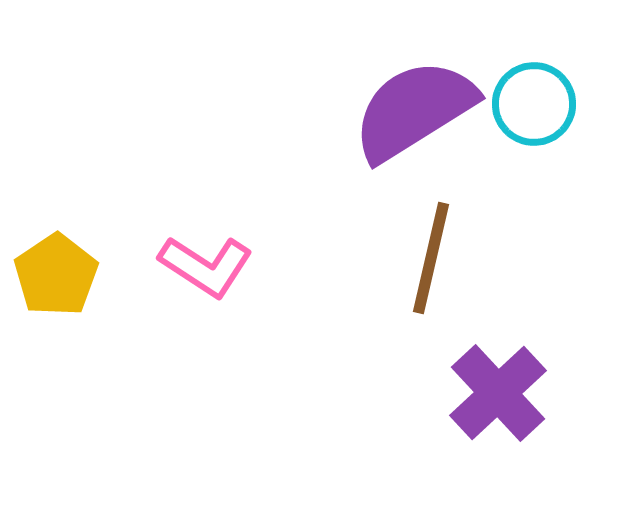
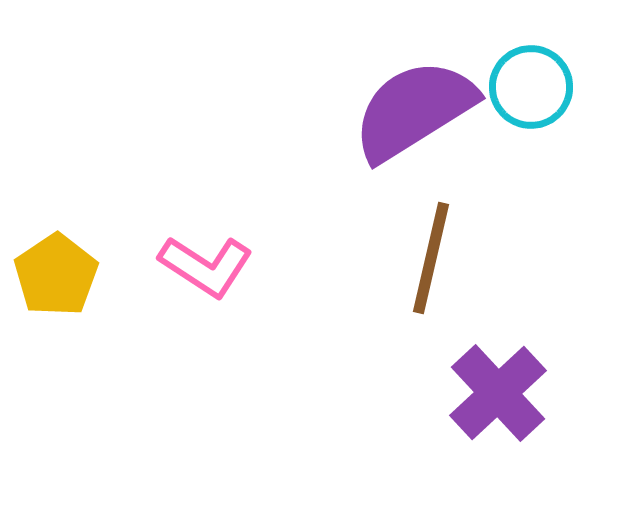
cyan circle: moved 3 px left, 17 px up
